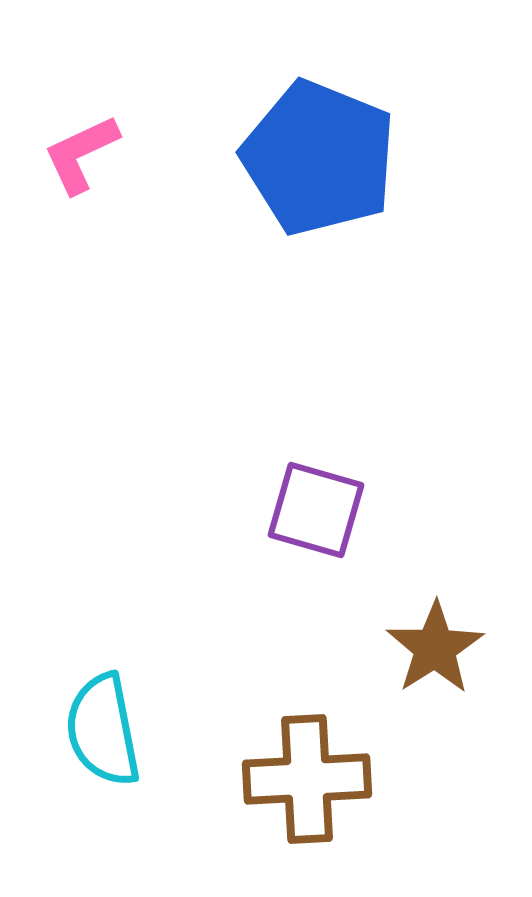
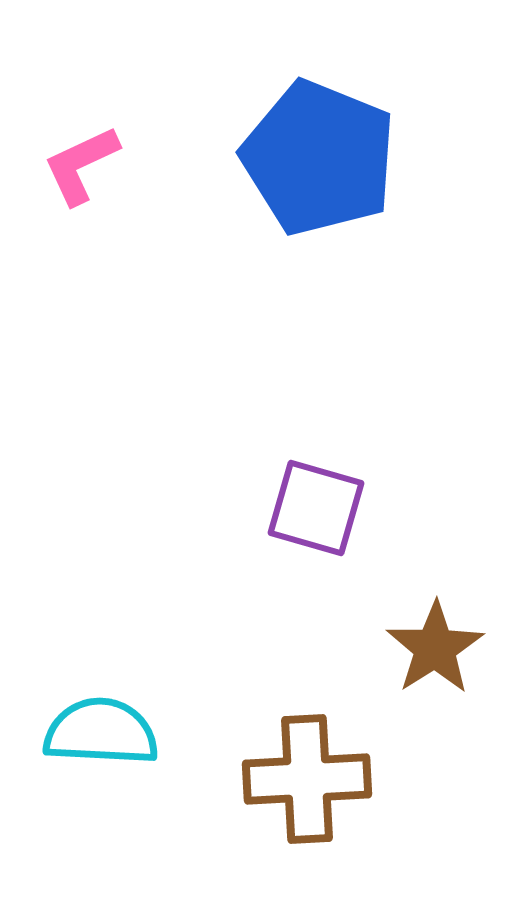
pink L-shape: moved 11 px down
purple square: moved 2 px up
cyan semicircle: moved 2 px left, 2 px down; rotated 104 degrees clockwise
